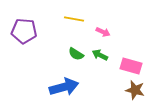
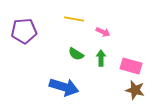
purple pentagon: rotated 10 degrees counterclockwise
green arrow: moved 1 px right, 3 px down; rotated 63 degrees clockwise
blue arrow: rotated 32 degrees clockwise
